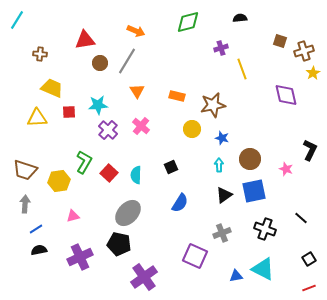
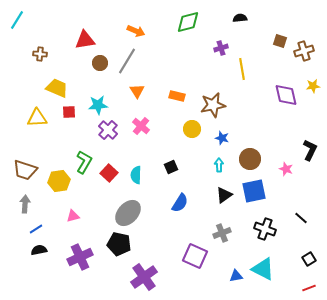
yellow line at (242, 69): rotated 10 degrees clockwise
yellow star at (313, 73): moved 13 px down; rotated 24 degrees clockwise
yellow trapezoid at (52, 88): moved 5 px right
